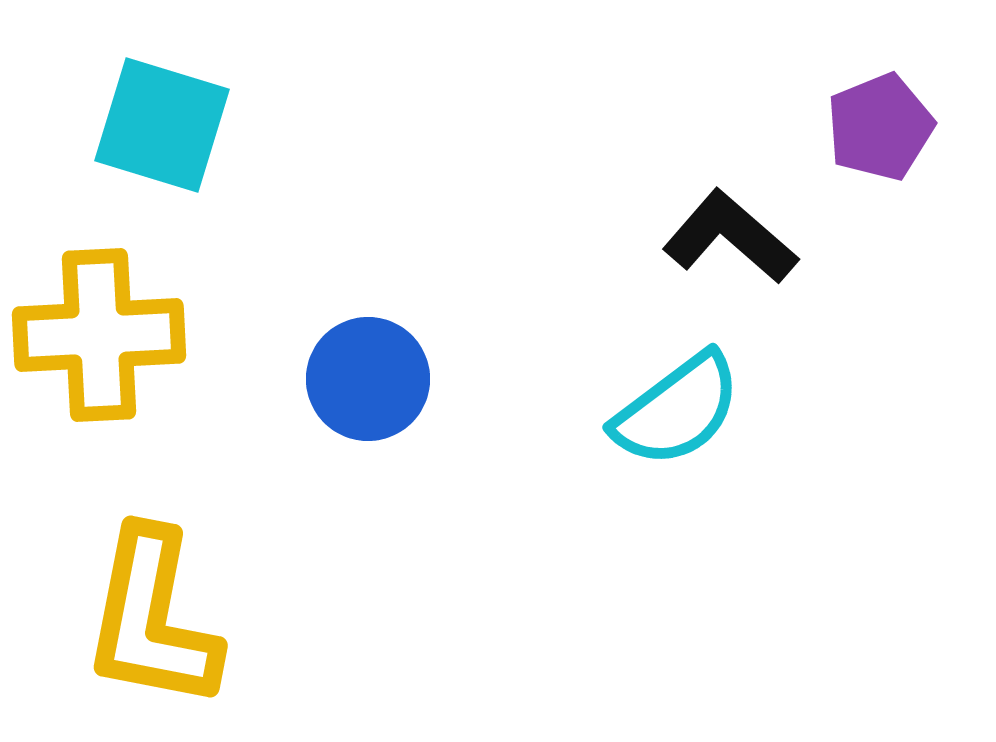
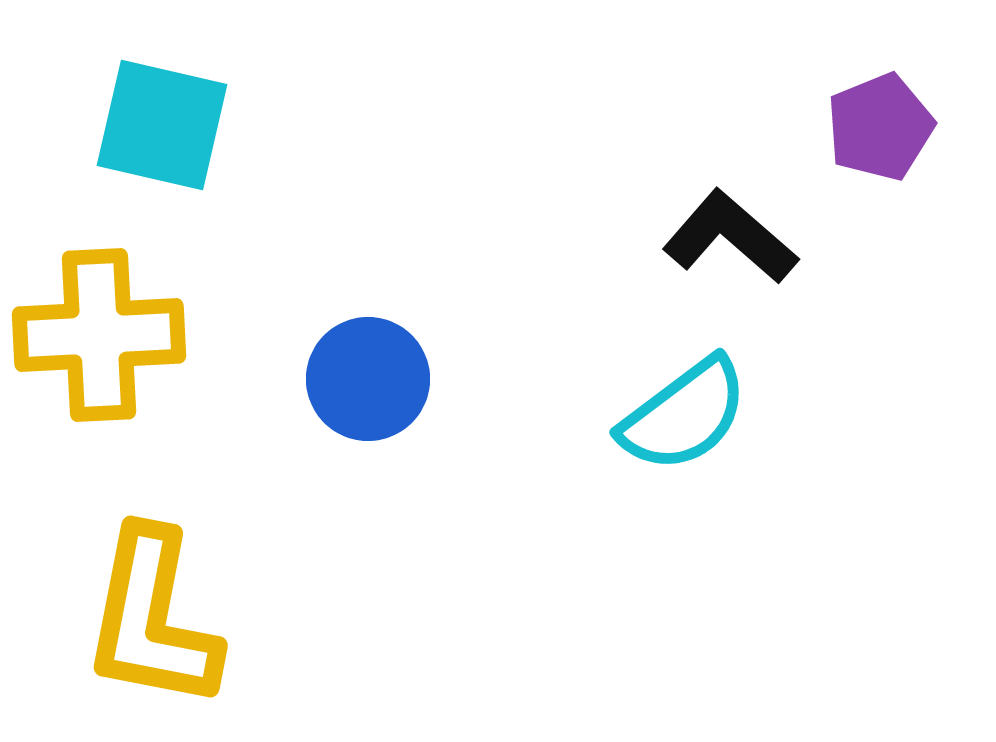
cyan square: rotated 4 degrees counterclockwise
cyan semicircle: moved 7 px right, 5 px down
